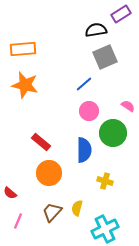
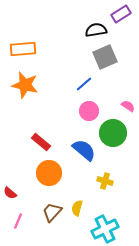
blue semicircle: rotated 50 degrees counterclockwise
